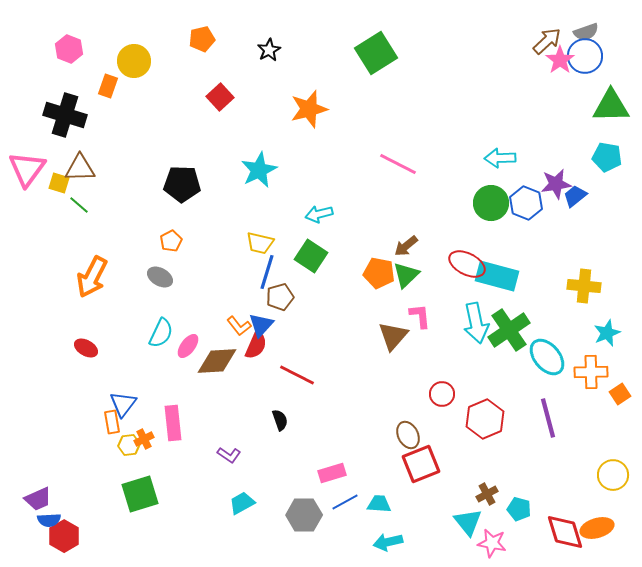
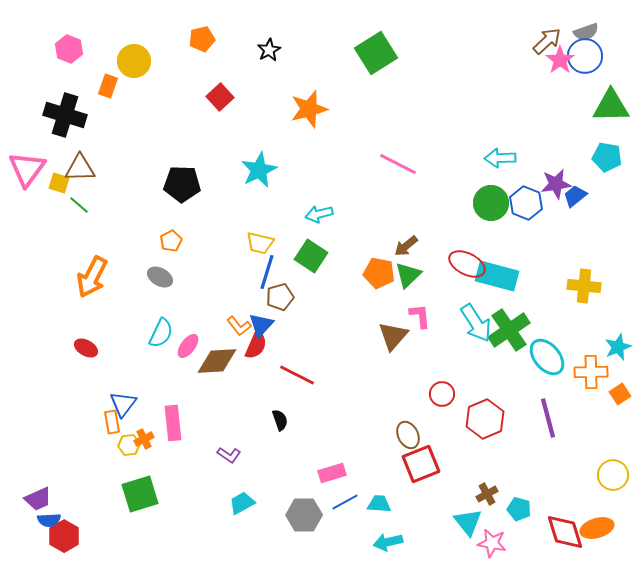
green triangle at (406, 275): moved 2 px right
cyan arrow at (476, 323): rotated 21 degrees counterclockwise
cyan star at (607, 333): moved 11 px right, 14 px down
